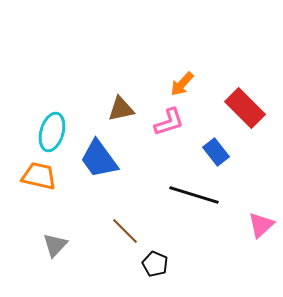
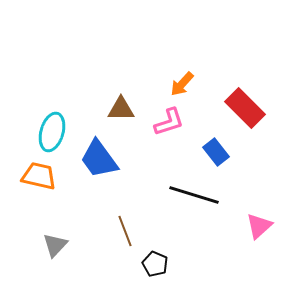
brown triangle: rotated 12 degrees clockwise
pink triangle: moved 2 px left, 1 px down
brown line: rotated 24 degrees clockwise
